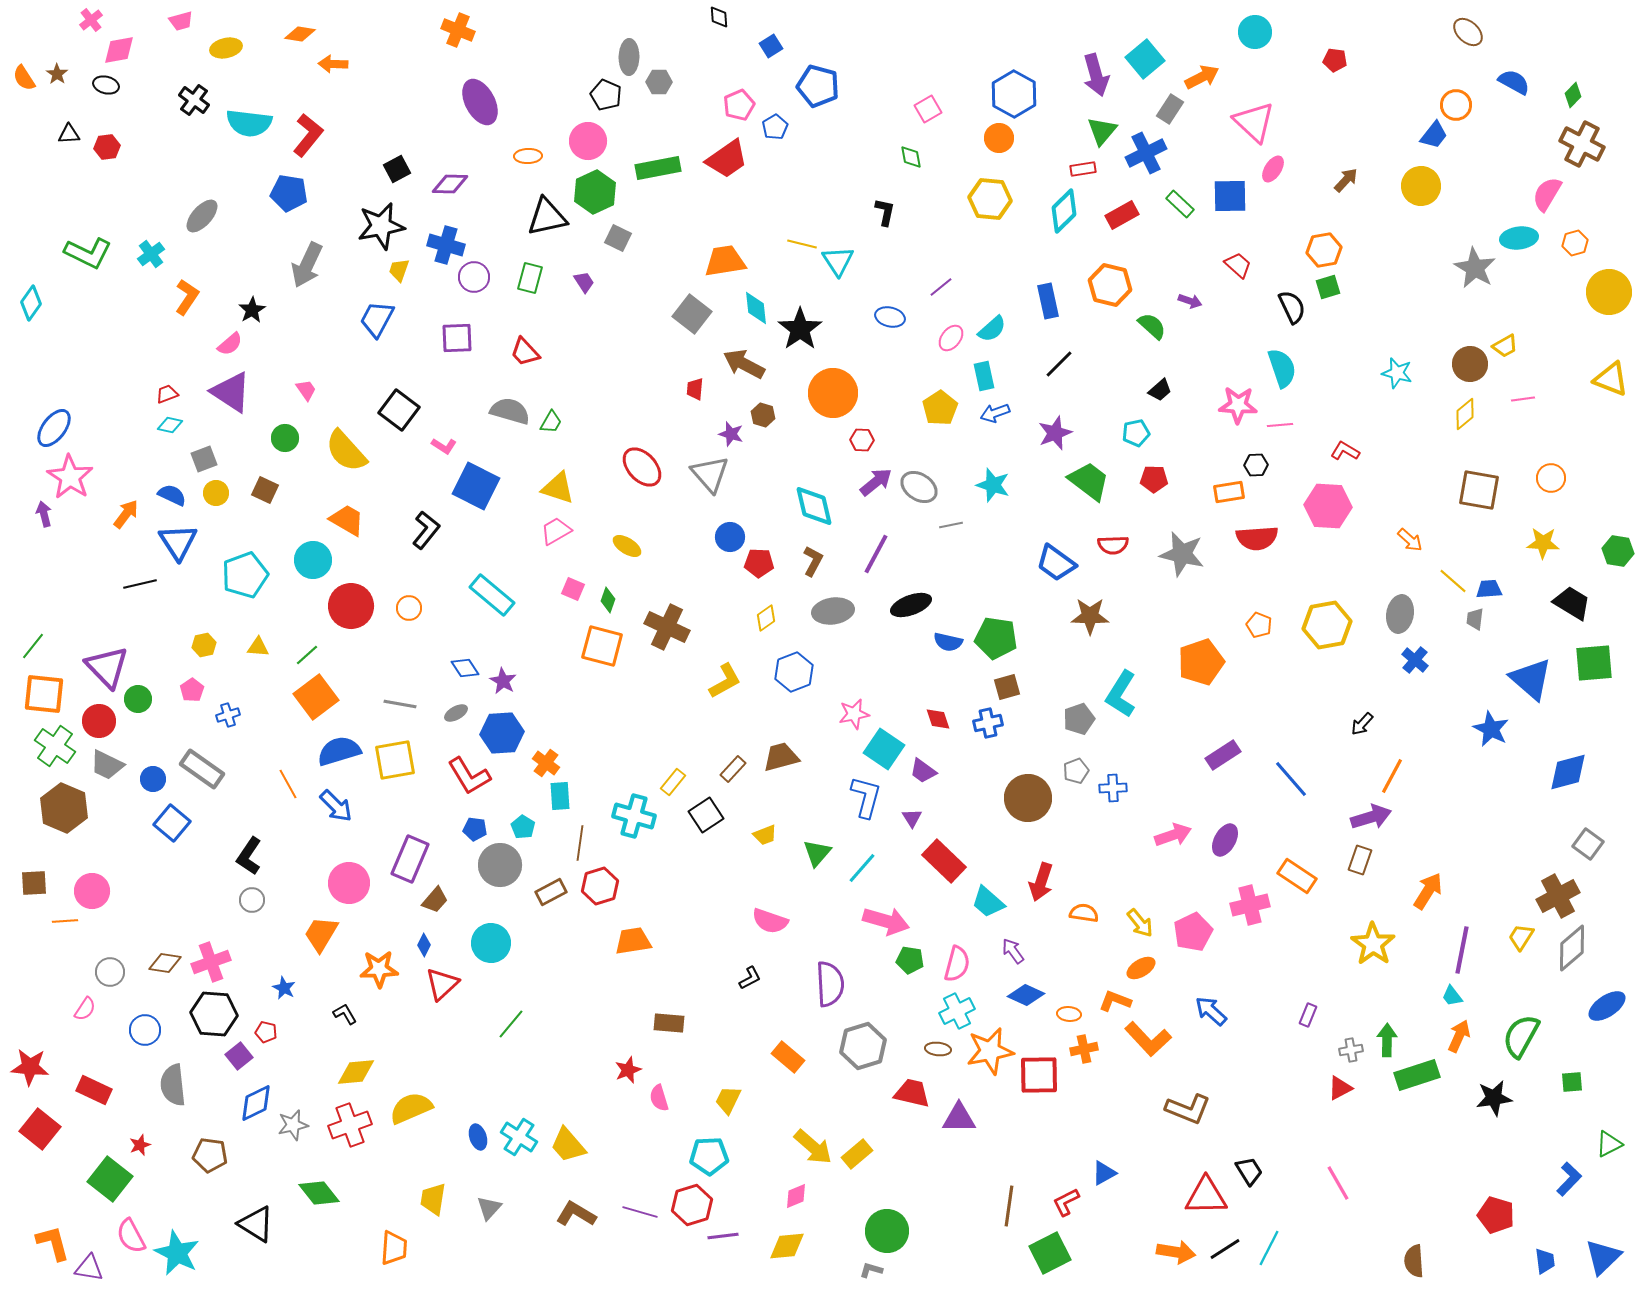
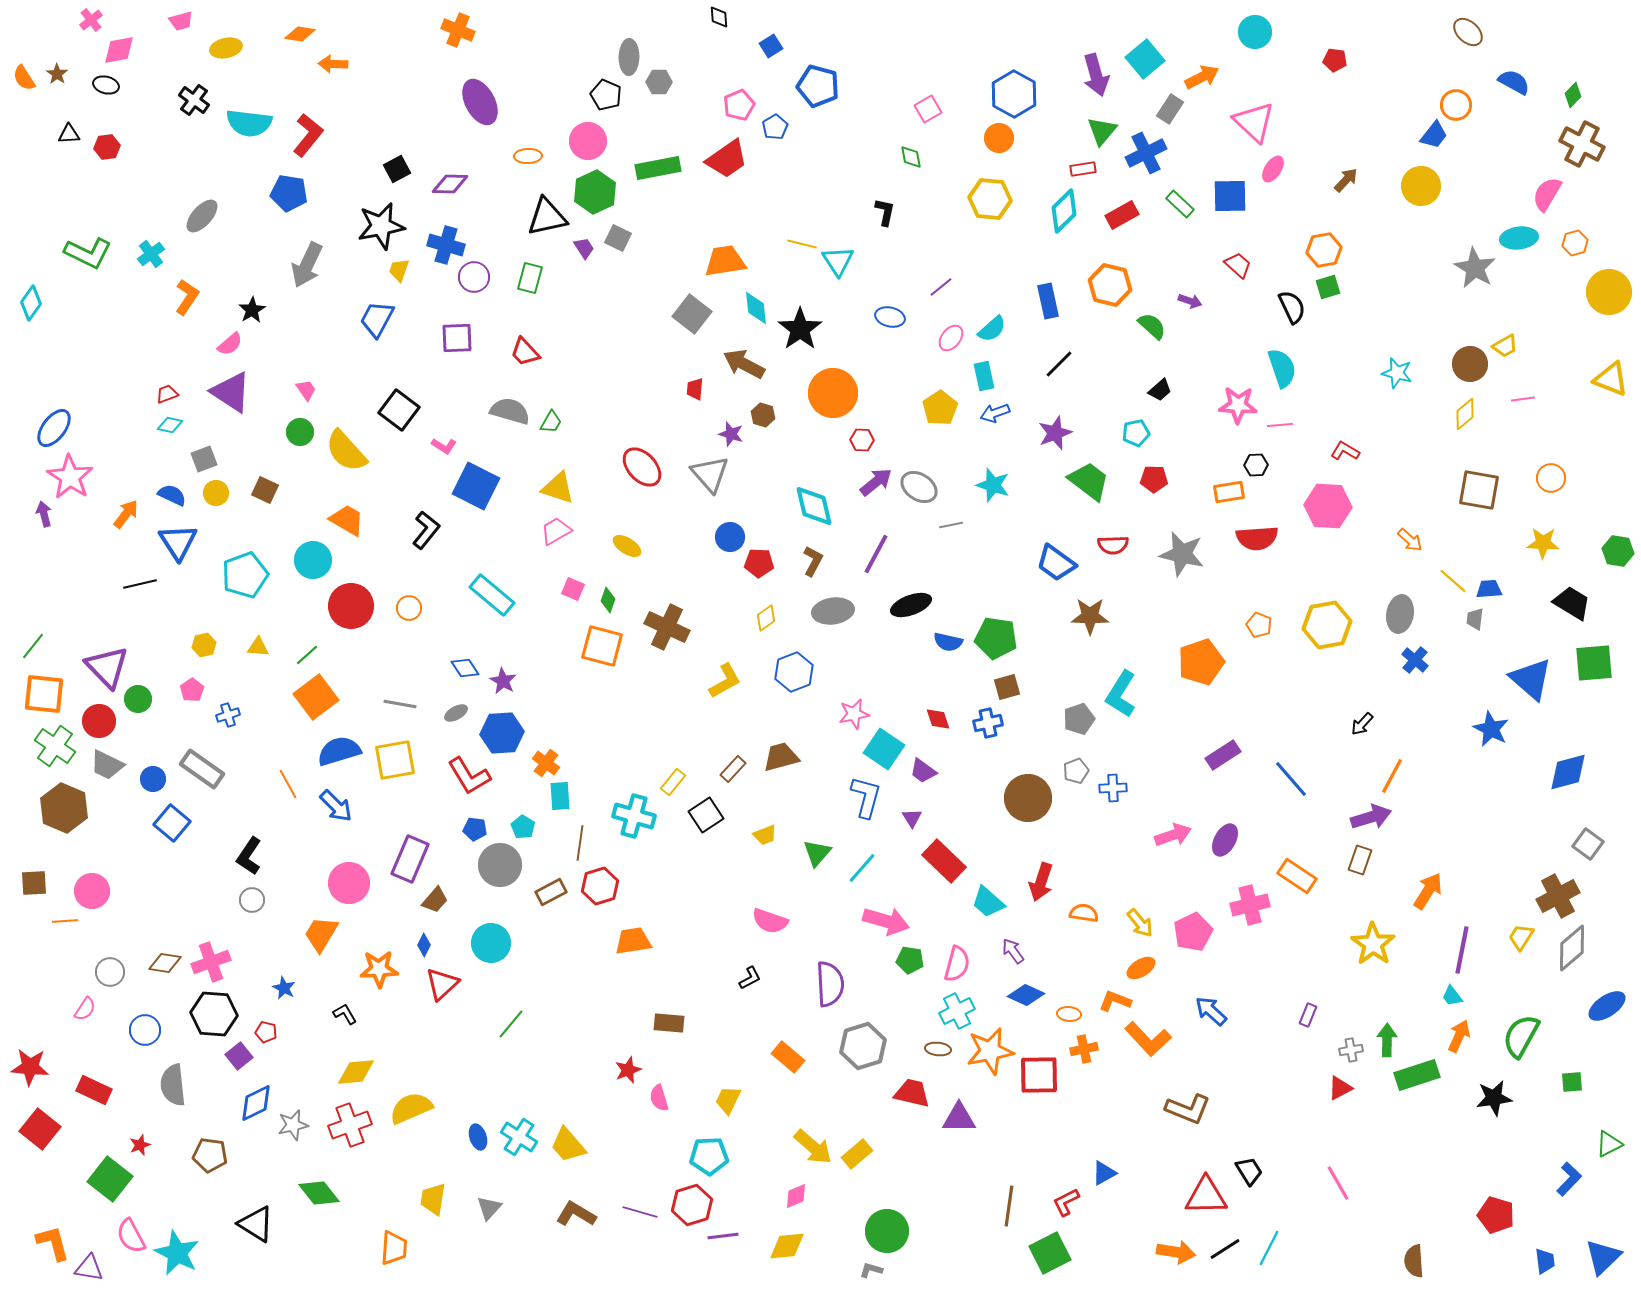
purple trapezoid at (584, 282): moved 34 px up
green circle at (285, 438): moved 15 px right, 6 px up
